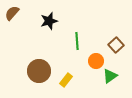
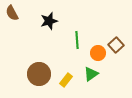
brown semicircle: rotated 70 degrees counterclockwise
green line: moved 1 px up
orange circle: moved 2 px right, 8 px up
brown circle: moved 3 px down
green triangle: moved 19 px left, 2 px up
